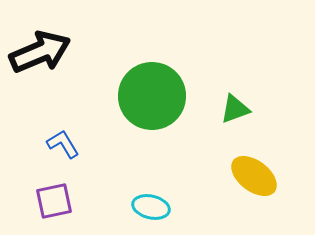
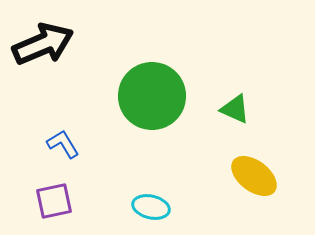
black arrow: moved 3 px right, 8 px up
green triangle: rotated 44 degrees clockwise
